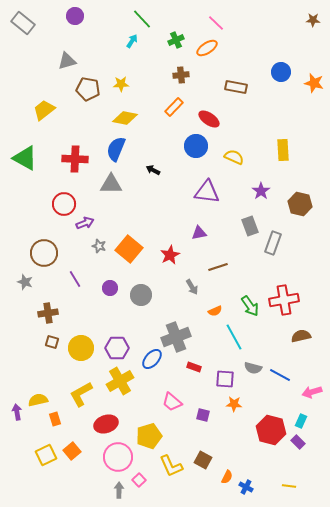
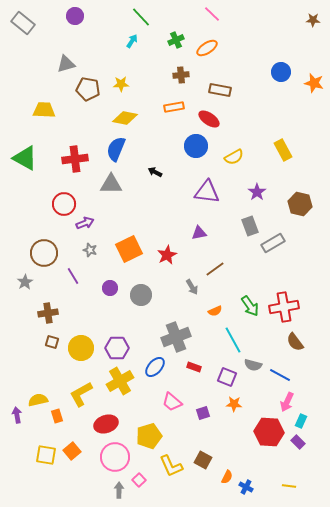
green line at (142, 19): moved 1 px left, 2 px up
pink line at (216, 23): moved 4 px left, 9 px up
gray triangle at (67, 61): moved 1 px left, 3 px down
brown rectangle at (236, 87): moved 16 px left, 3 px down
orange rectangle at (174, 107): rotated 36 degrees clockwise
yellow trapezoid at (44, 110): rotated 40 degrees clockwise
yellow rectangle at (283, 150): rotated 25 degrees counterclockwise
yellow semicircle at (234, 157): rotated 126 degrees clockwise
red cross at (75, 159): rotated 10 degrees counterclockwise
black arrow at (153, 170): moved 2 px right, 2 px down
purple star at (261, 191): moved 4 px left, 1 px down
gray rectangle at (273, 243): rotated 40 degrees clockwise
gray star at (99, 246): moved 9 px left, 4 px down
orange square at (129, 249): rotated 24 degrees clockwise
red star at (170, 255): moved 3 px left
brown line at (218, 267): moved 3 px left, 2 px down; rotated 18 degrees counterclockwise
purple line at (75, 279): moved 2 px left, 3 px up
gray star at (25, 282): rotated 21 degrees clockwise
red cross at (284, 300): moved 7 px down
brown semicircle at (301, 336): moved 6 px left, 6 px down; rotated 114 degrees counterclockwise
cyan line at (234, 337): moved 1 px left, 3 px down
blue ellipse at (152, 359): moved 3 px right, 8 px down
gray semicircle at (253, 368): moved 3 px up
purple square at (225, 379): moved 2 px right, 2 px up; rotated 18 degrees clockwise
pink arrow at (312, 392): moved 25 px left, 10 px down; rotated 48 degrees counterclockwise
purple arrow at (17, 412): moved 3 px down
purple square at (203, 415): moved 2 px up; rotated 32 degrees counterclockwise
orange rectangle at (55, 419): moved 2 px right, 3 px up
red hexagon at (271, 430): moved 2 px left, 2 px down; rotated 12 degrees counterclockwise
yellow square at (46, 455): rotated 35 degrees clockwise
pink circle at (118, 457): moved 3 px left
